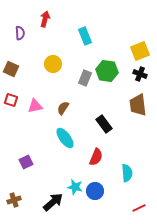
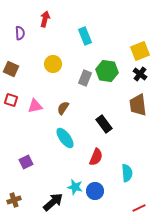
black cross: rotated 16 degrees clockwise
